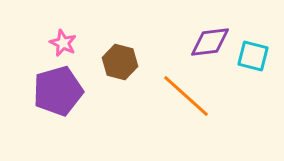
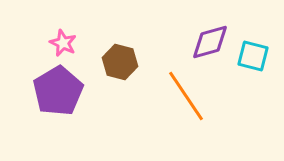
purple diamond: rotated 9 degrees counterclockwise
purple pentagon: rotated 15 degrees counterclockwise
orange line: rotated 14 degrees clockwise
